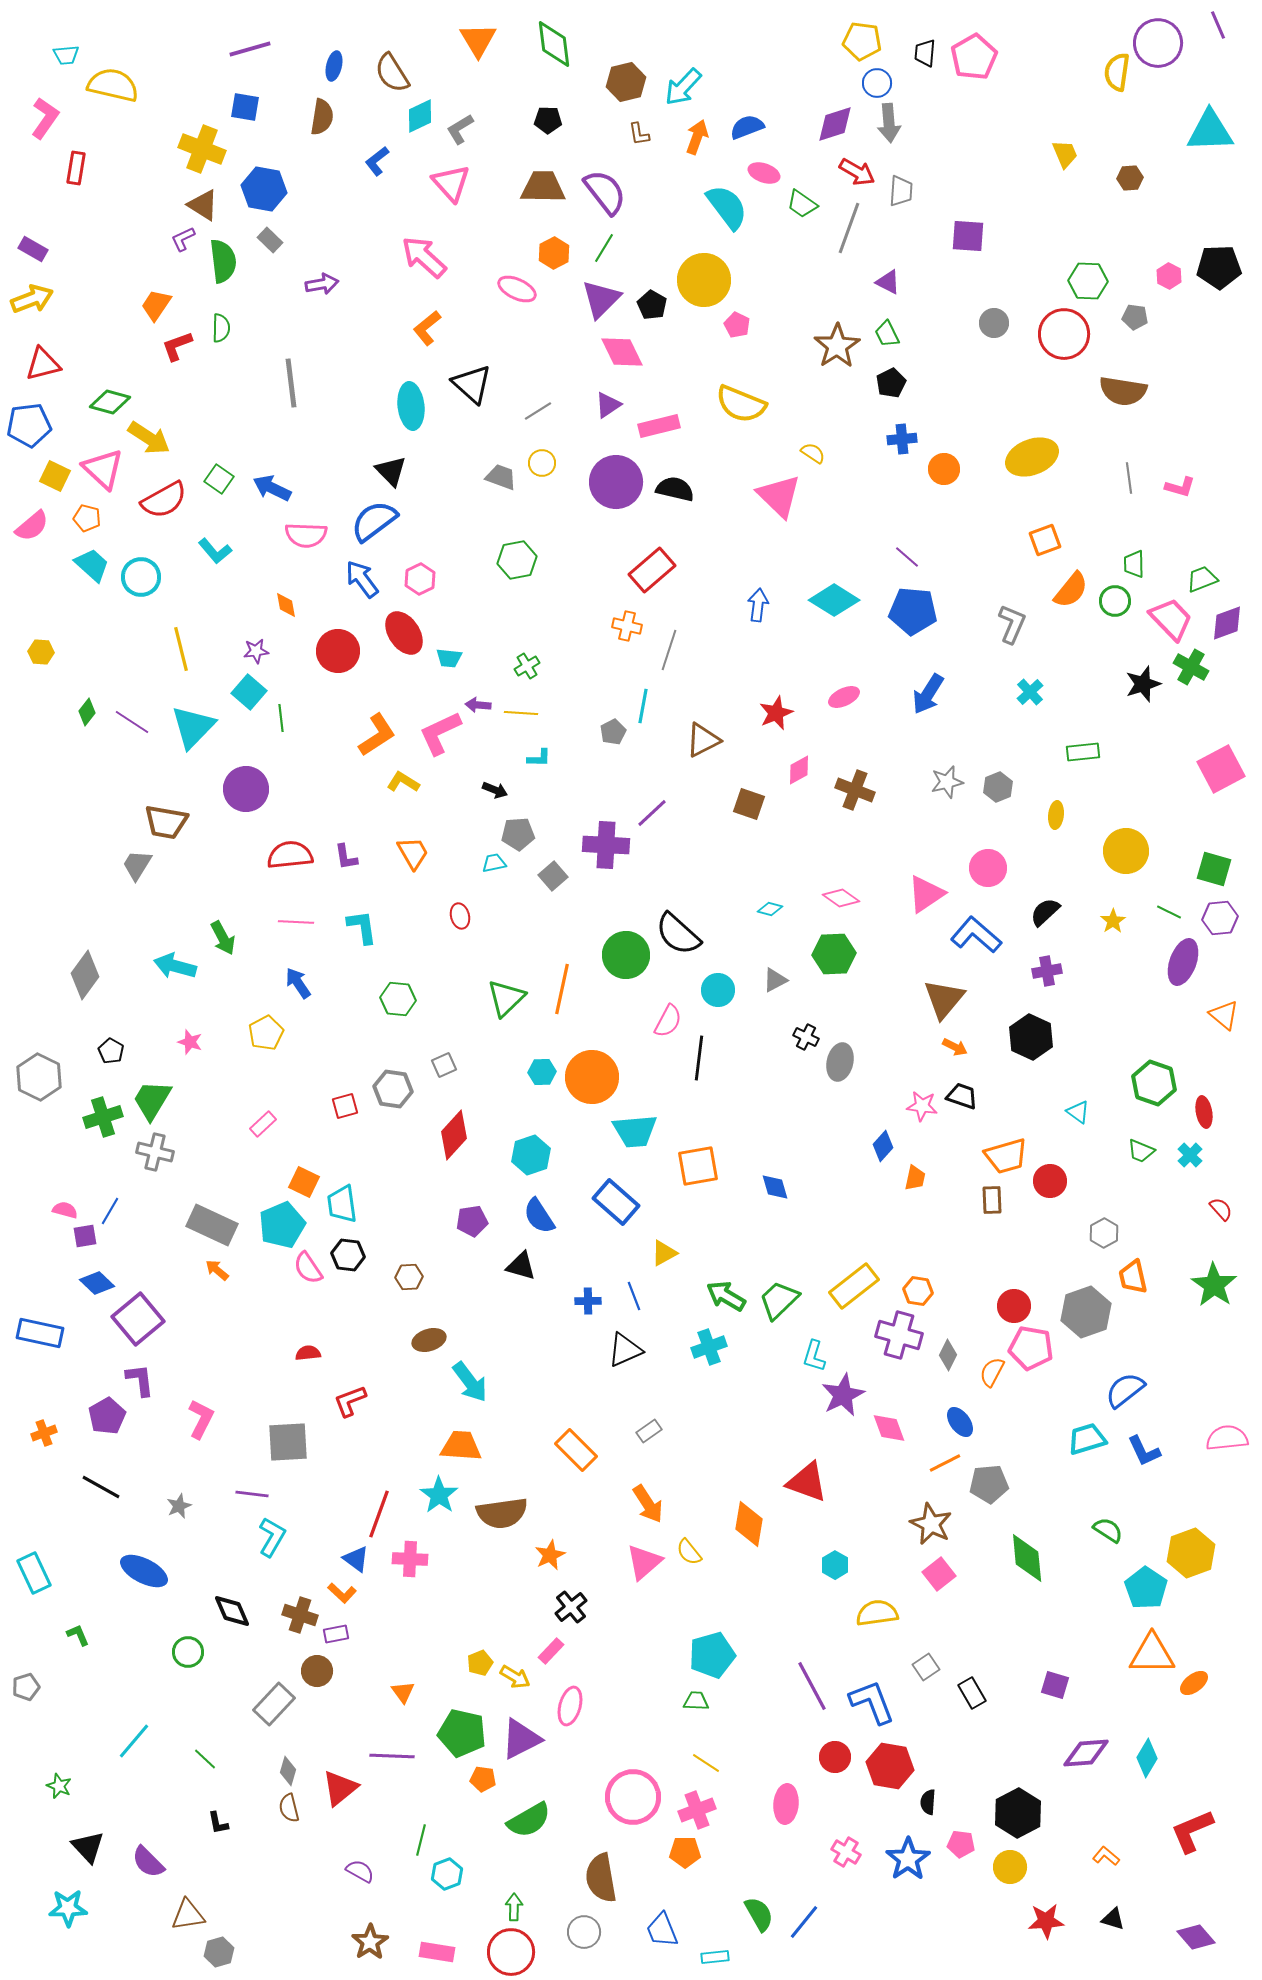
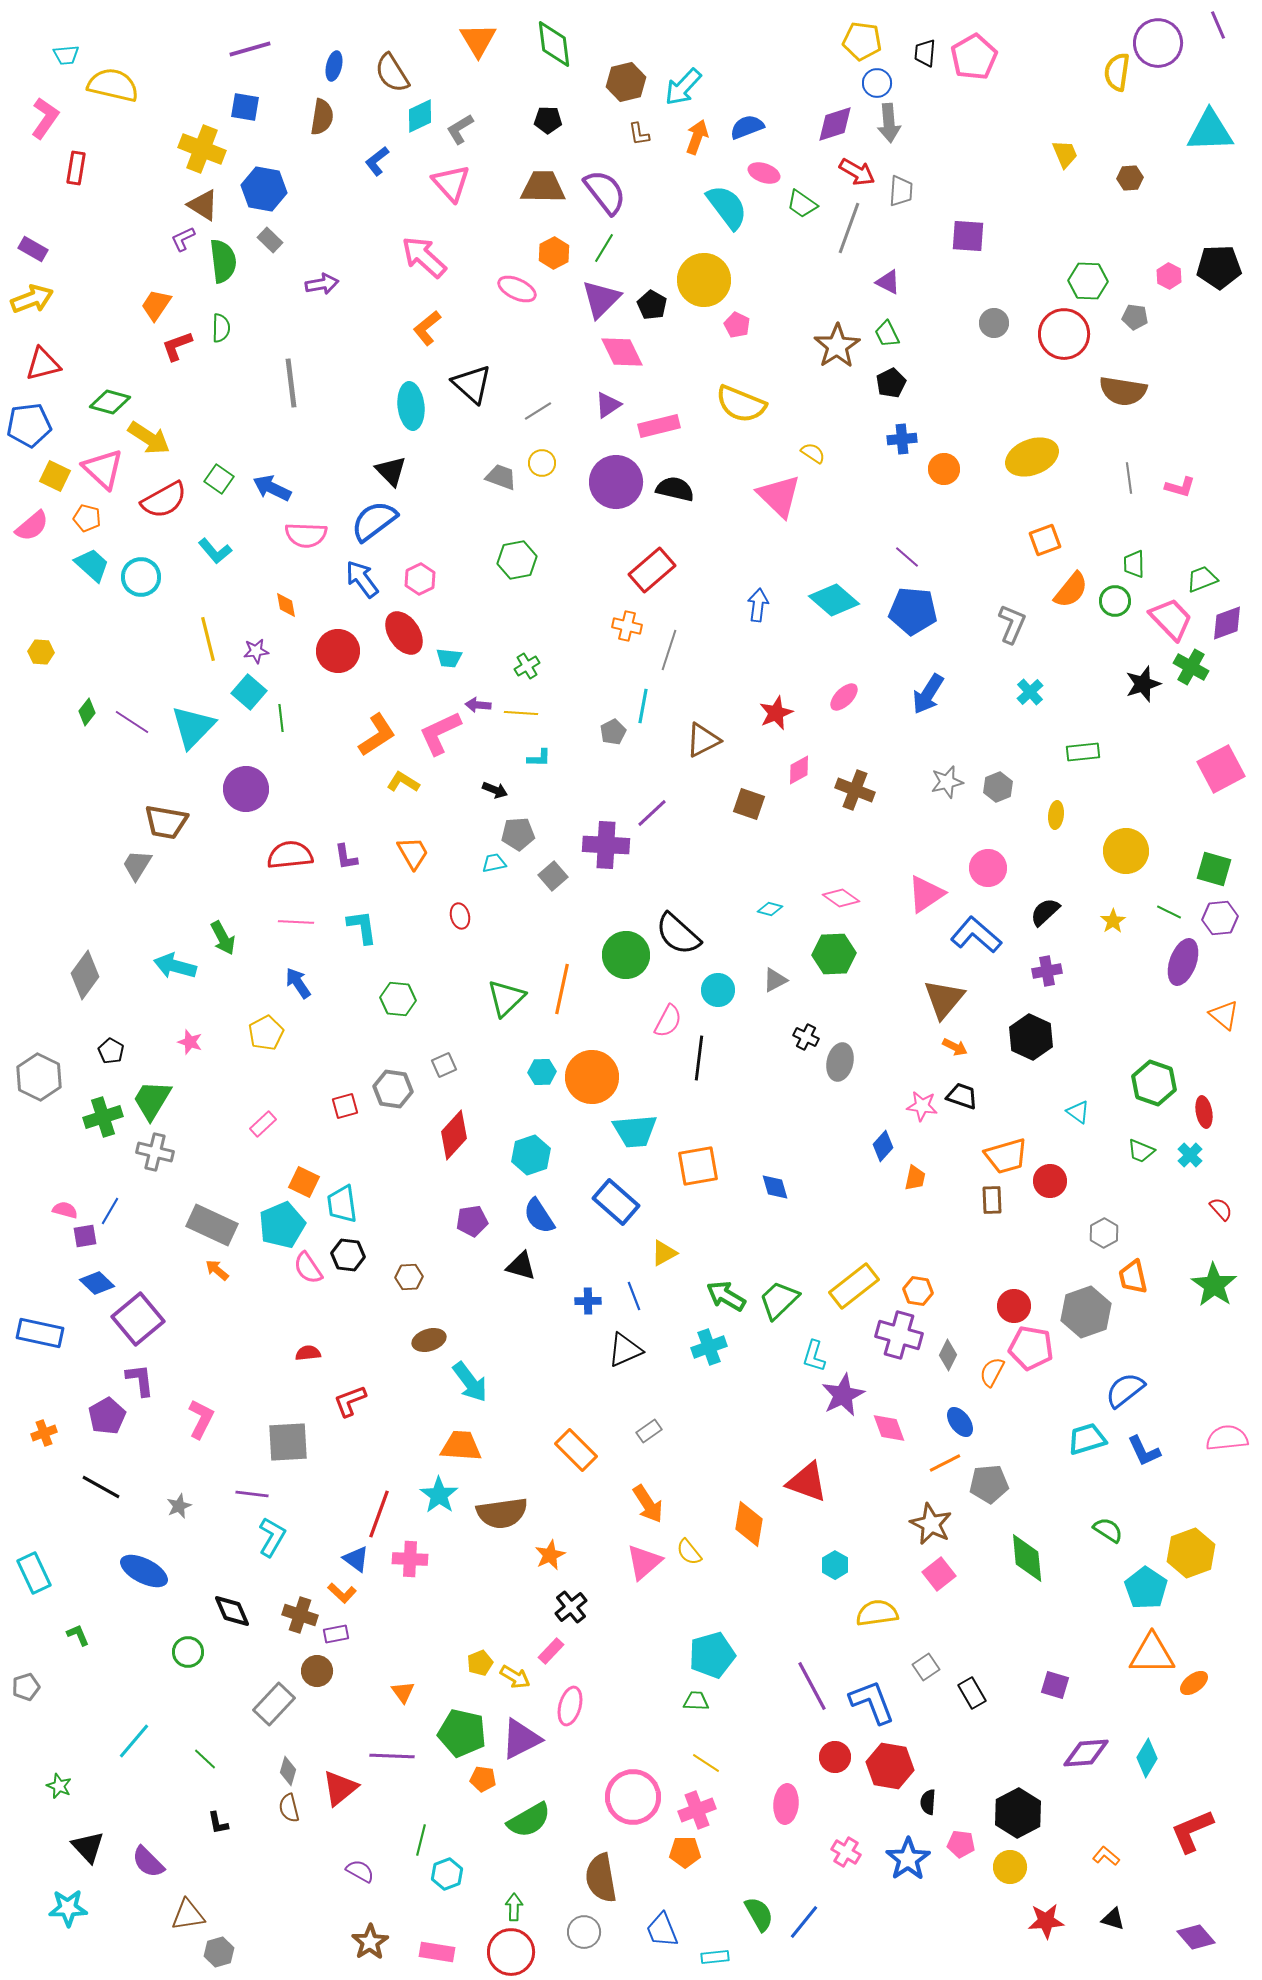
cyan diamond at (834, 600): rotated 9 degrees clockwise
yellow line at (181, 649): moved 27 px right, 10 px up
pink ellipse at (844, 697): rotated 20 degrees counterclockwise
